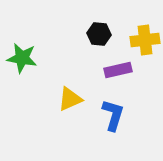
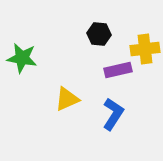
yellow cross: moved 9 px down
yellow triangle: moved 3 px left
blue L-shape: moved 1 px up; rotated 16 degrees clockwise
